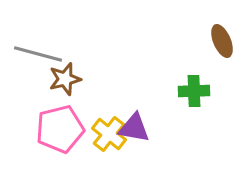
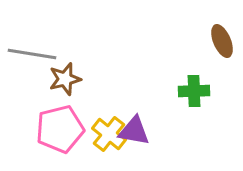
gray line: moved 6 px left; rotated 6 degrees counterclockwise
purple triangle: moved 3 px down
